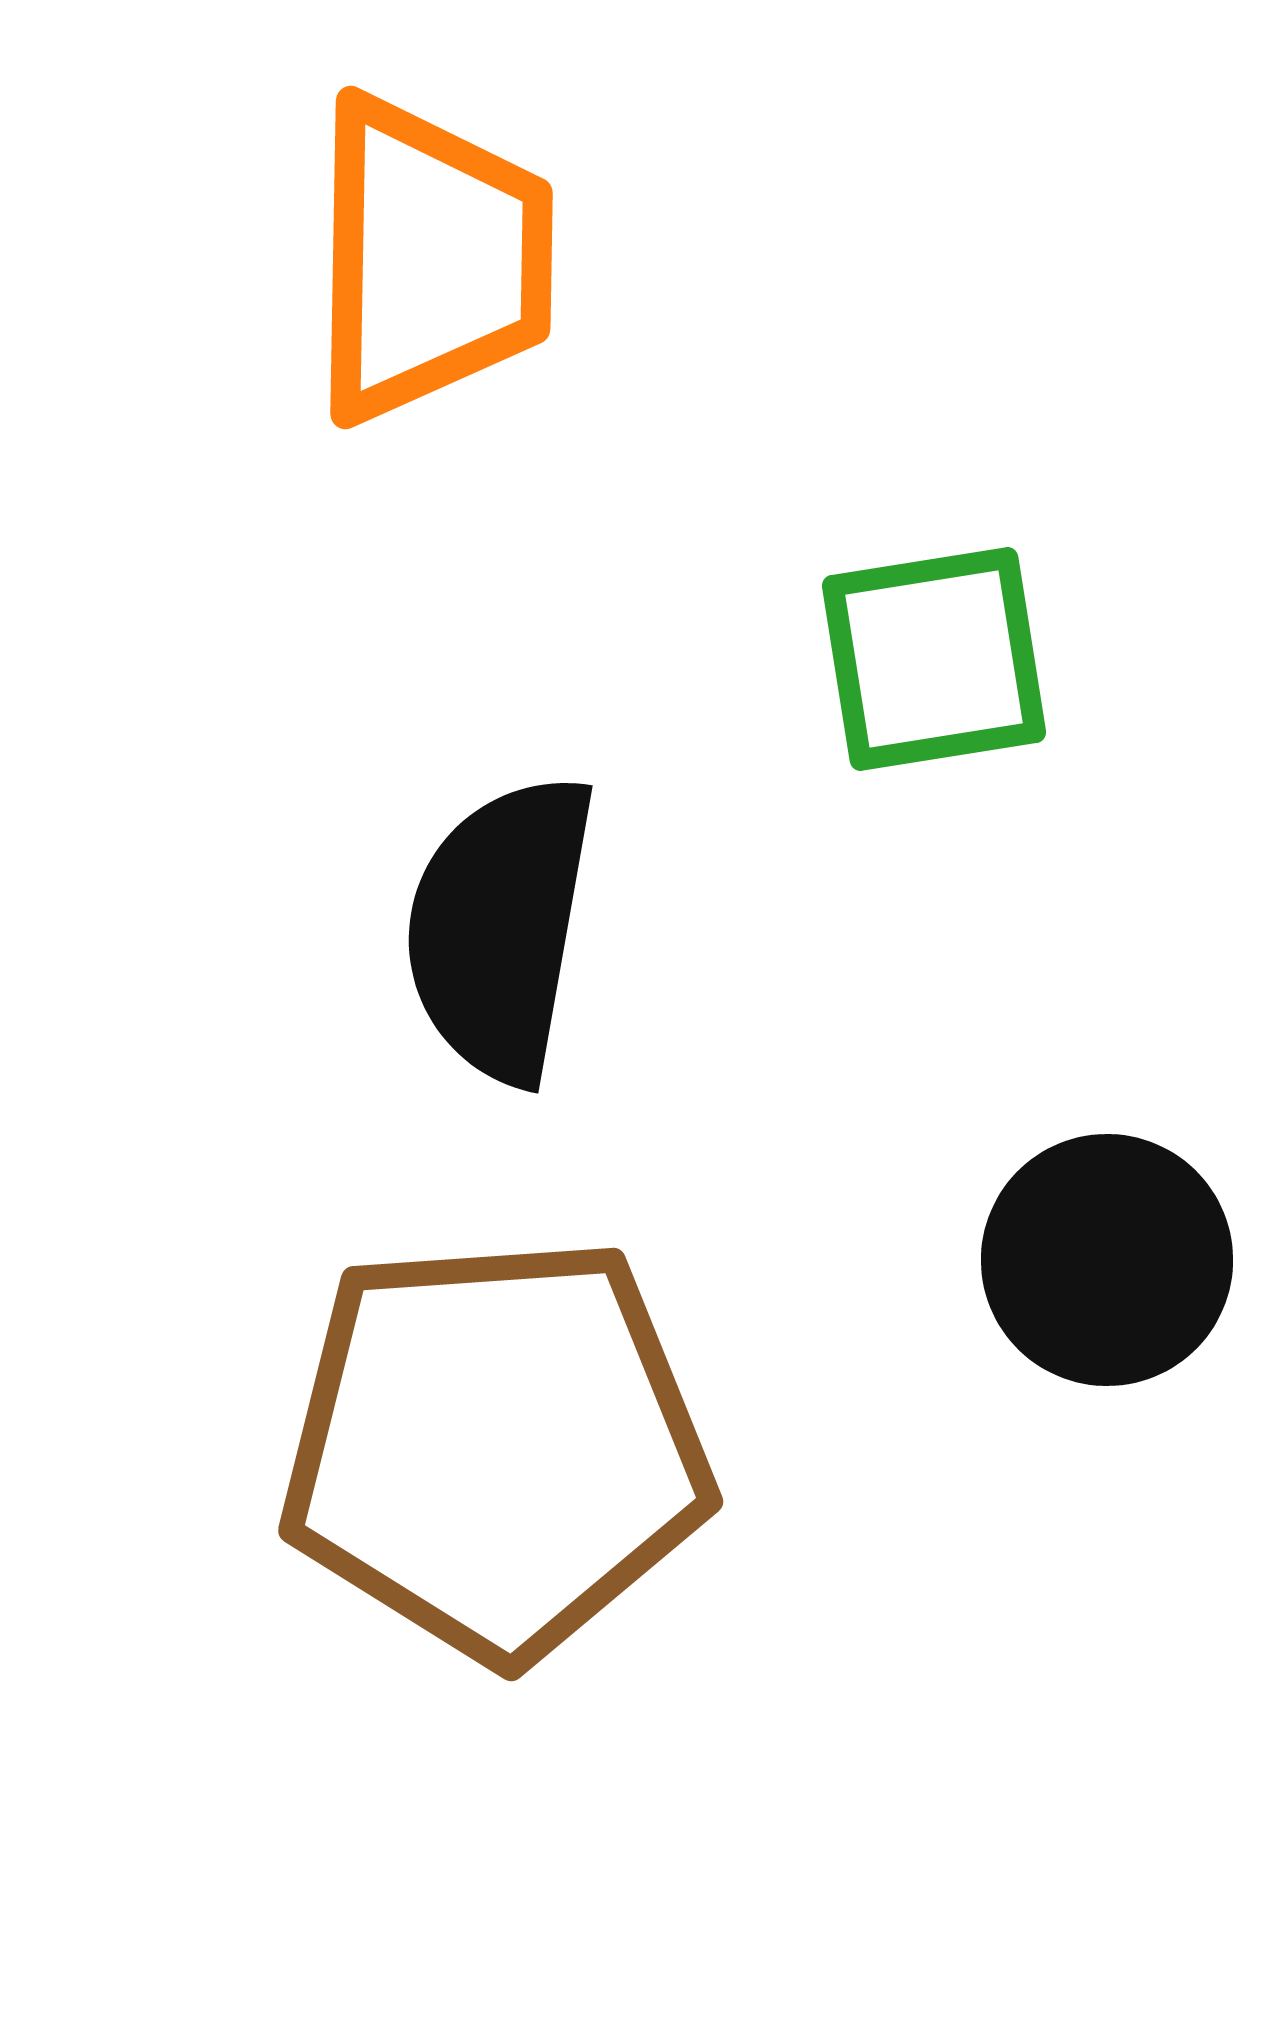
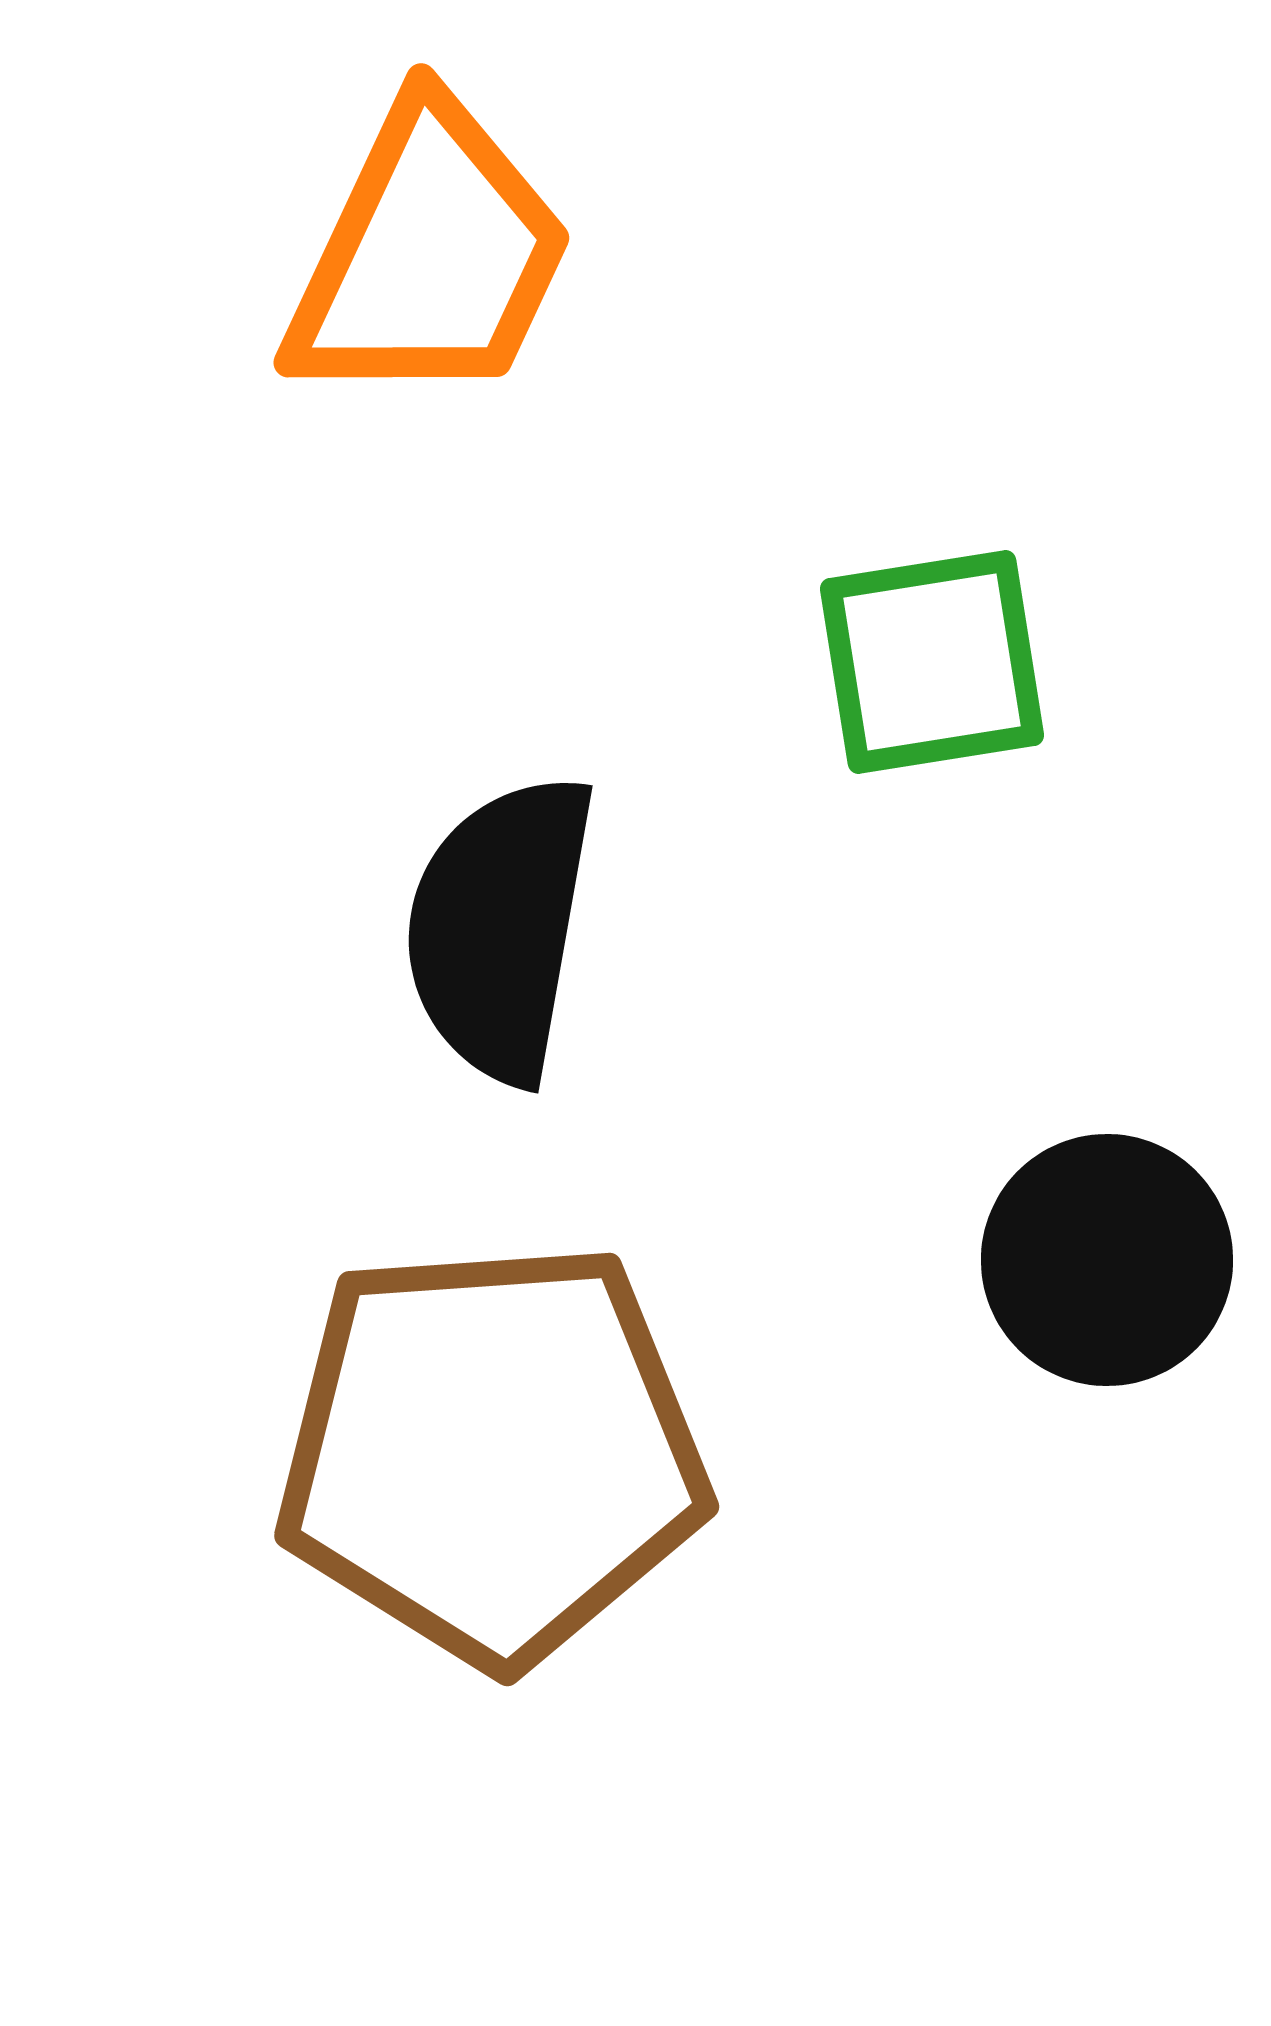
orange trapezoid: moved 1 px left, 4 px up; rotated 24 degrees clockwise
green square: moved 2 px left, 3 px down
brown pentagon: moved 4 px left, 5 px down
